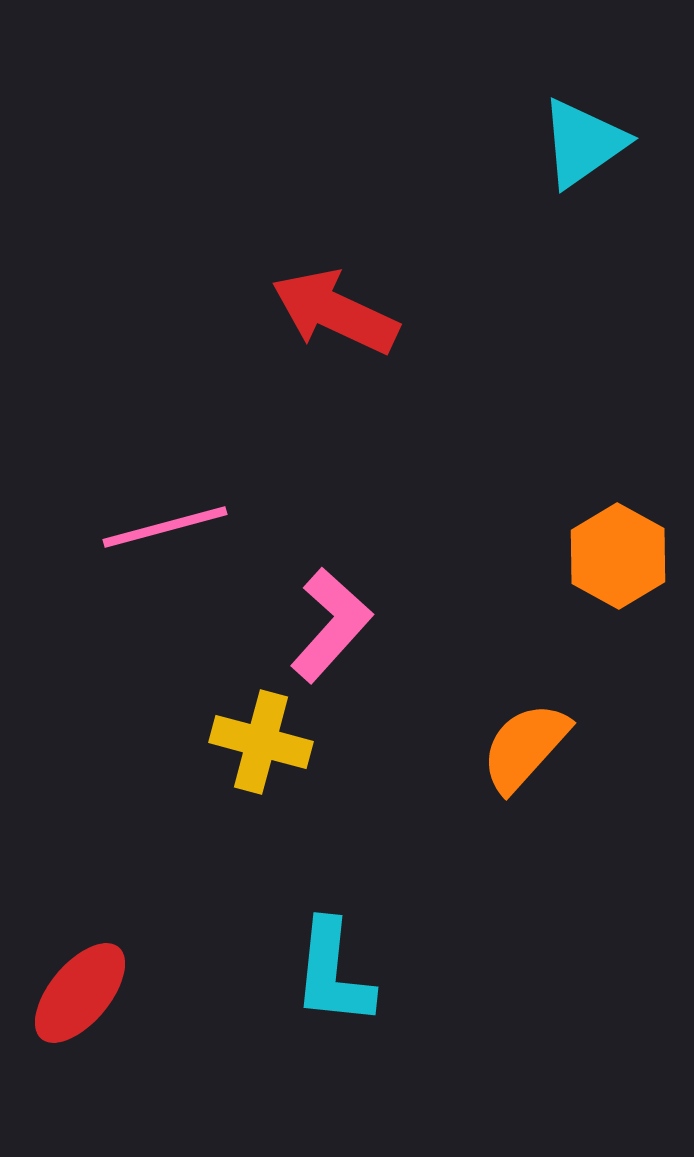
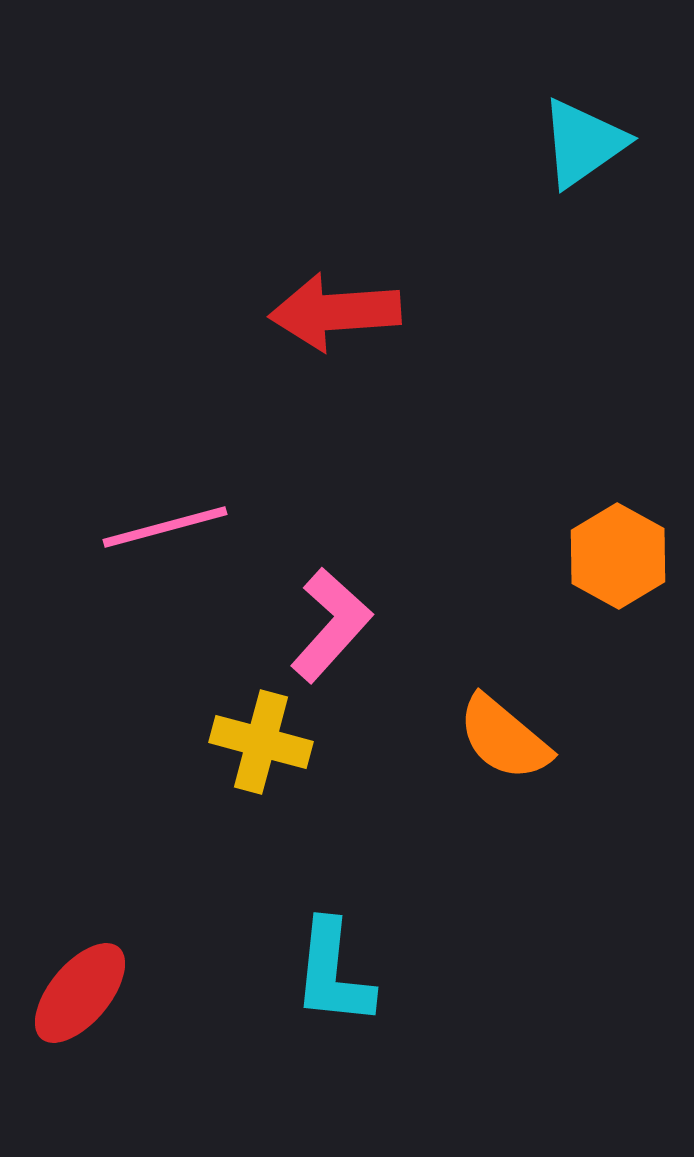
red arrow: rotated 29 degrees counterclockwise
orange semicircle: moved 21 px left, 9 px up; rotated 92 degrees counterclockwise
